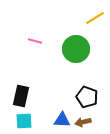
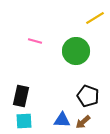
green circle: moved 2 px down
black pentagon: moved 1 px right, 1 px up
brown arrow: rotated 28 degrees counterclockwise
